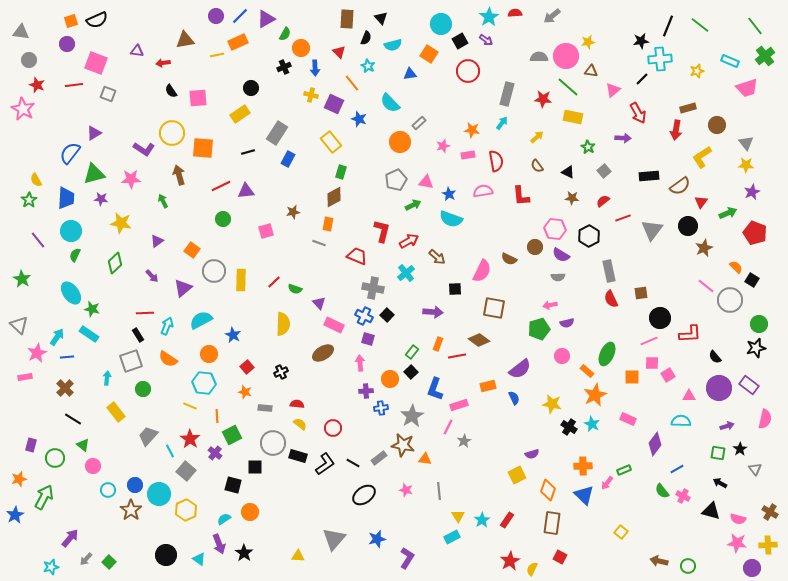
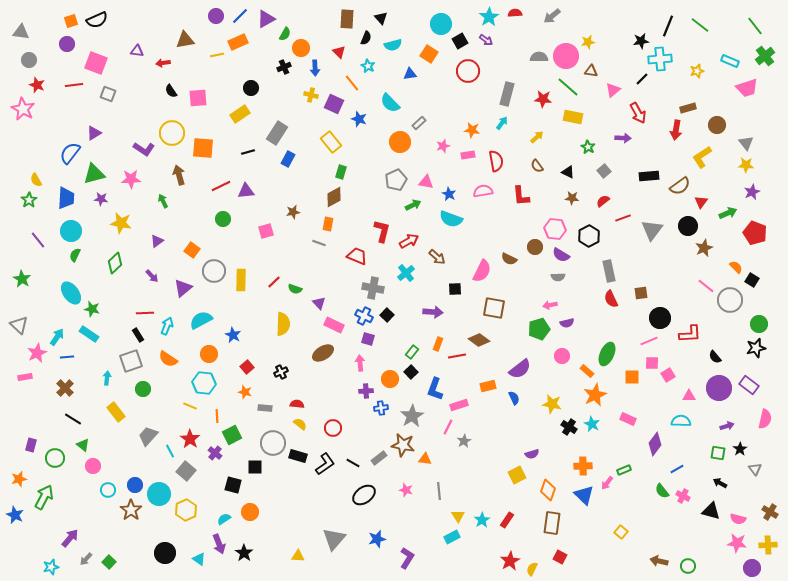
blue star at (15, 515): rotated 18 degrees counterclockwise
black circle at (166, 555): moved 1 px left, 2 px up
